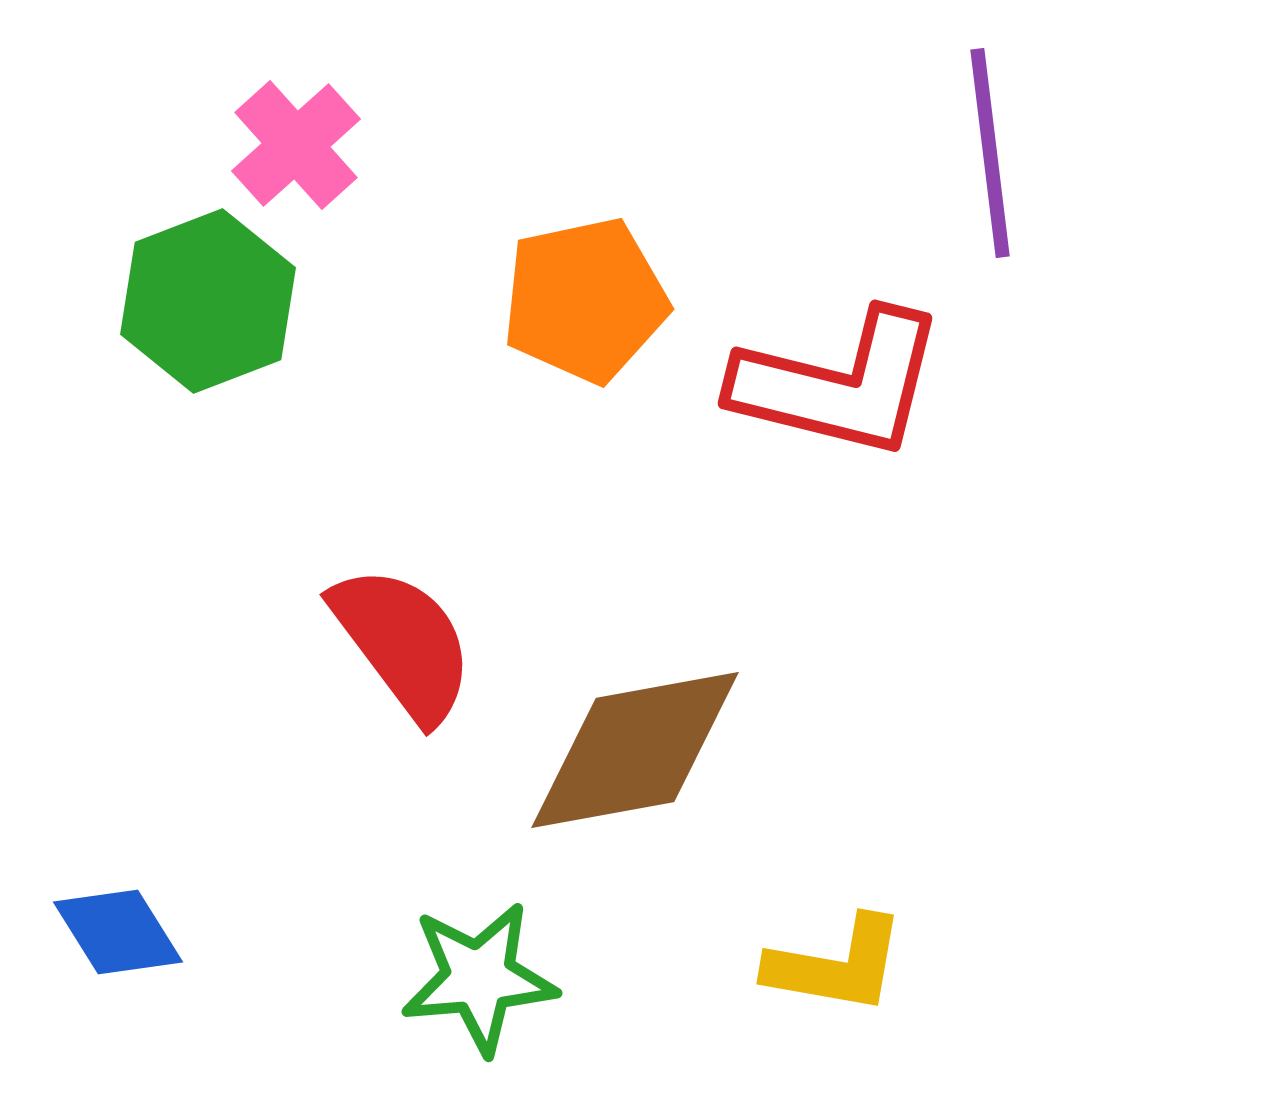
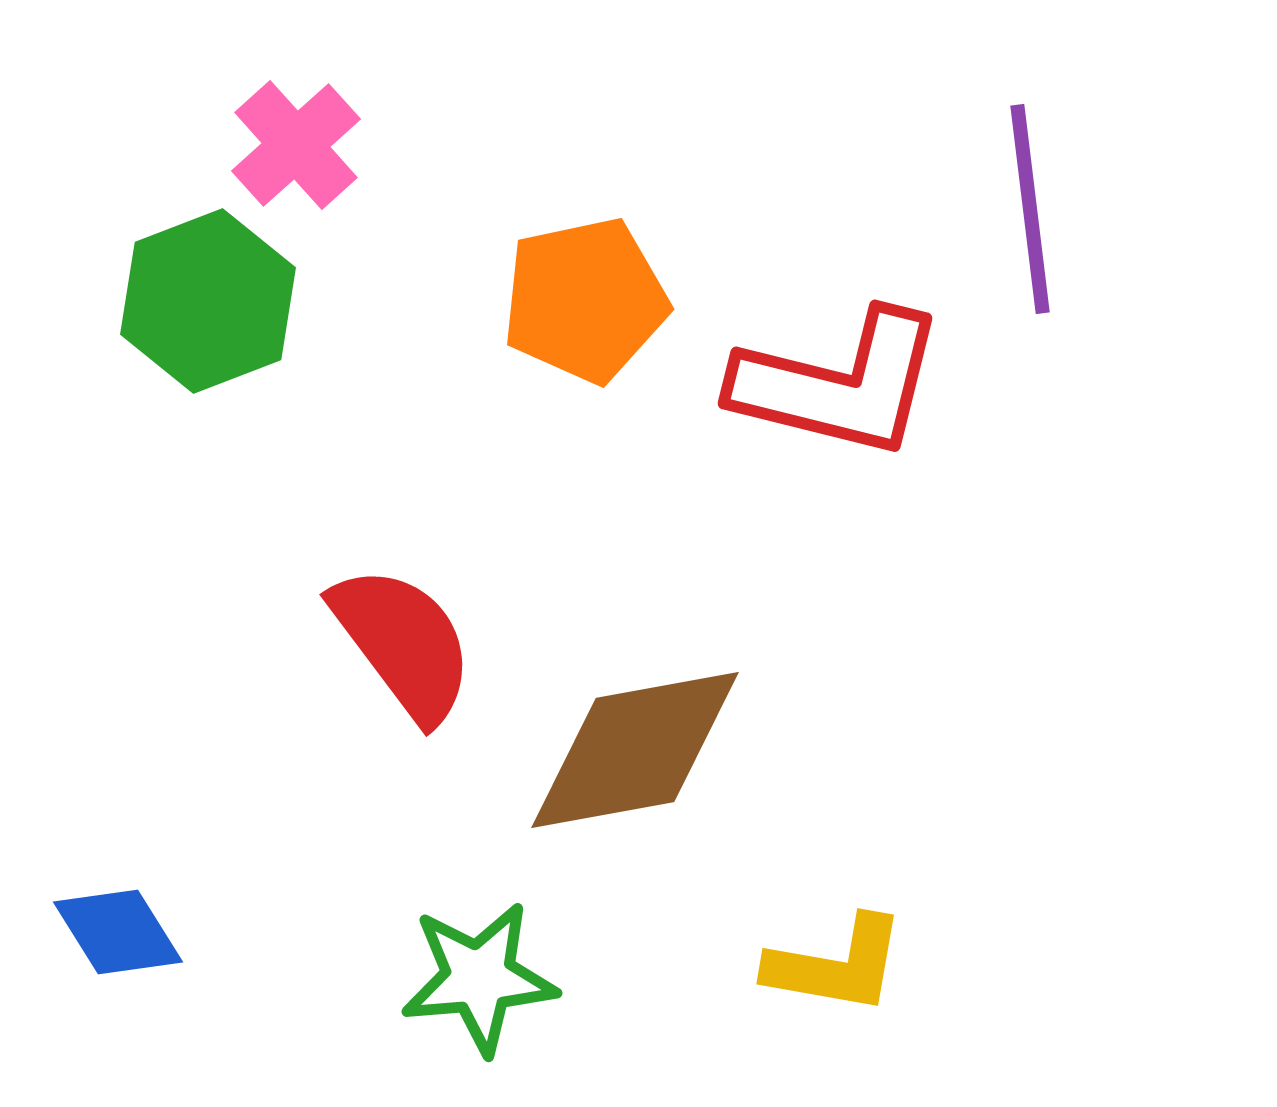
purple line: moved 40 px right, 56 px down
